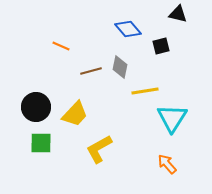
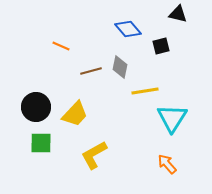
yellow L-shape: moved 5 px left, 6 px down
